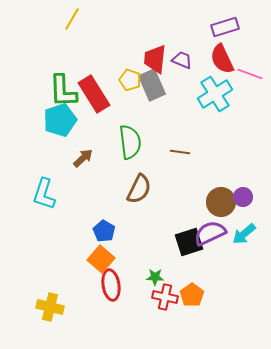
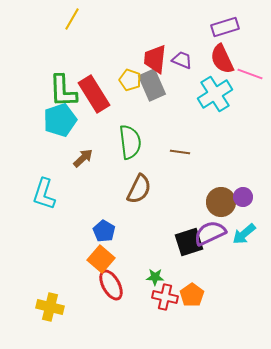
red ellipse: rotated 20 degrees counterclockwise
